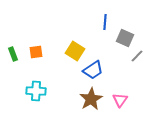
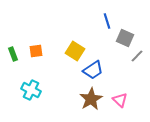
blue line: moved 2 px right, 1 px up; rotated 21 degrees counterclockwise
orange square: moved 1 px up
cyan cross: moved 5 px left, 1 px up; rotated 24 degrees clockwise
pink triangle: rotated 21 degrees counterclockwise
